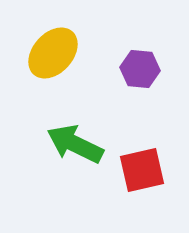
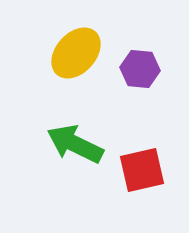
yellow ellipse: moved 23 px right
